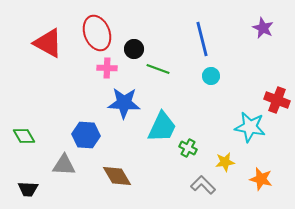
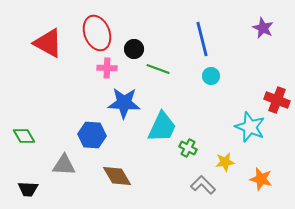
cyan star: rotated 12 degrees clockwise
blue hexagon: moved 6 px right
